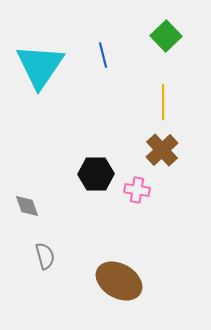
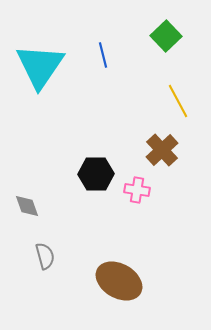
yellow line: moved 15 px right, 1 px up; rotated 28 degrees counterclockwise
